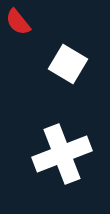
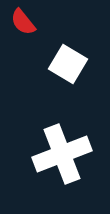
red semicircle: moved 5 px right
